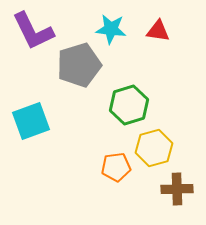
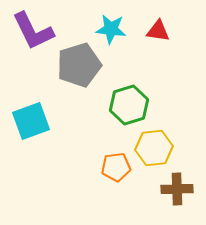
yellow hexagon: rotated 9 degrees clockwise
